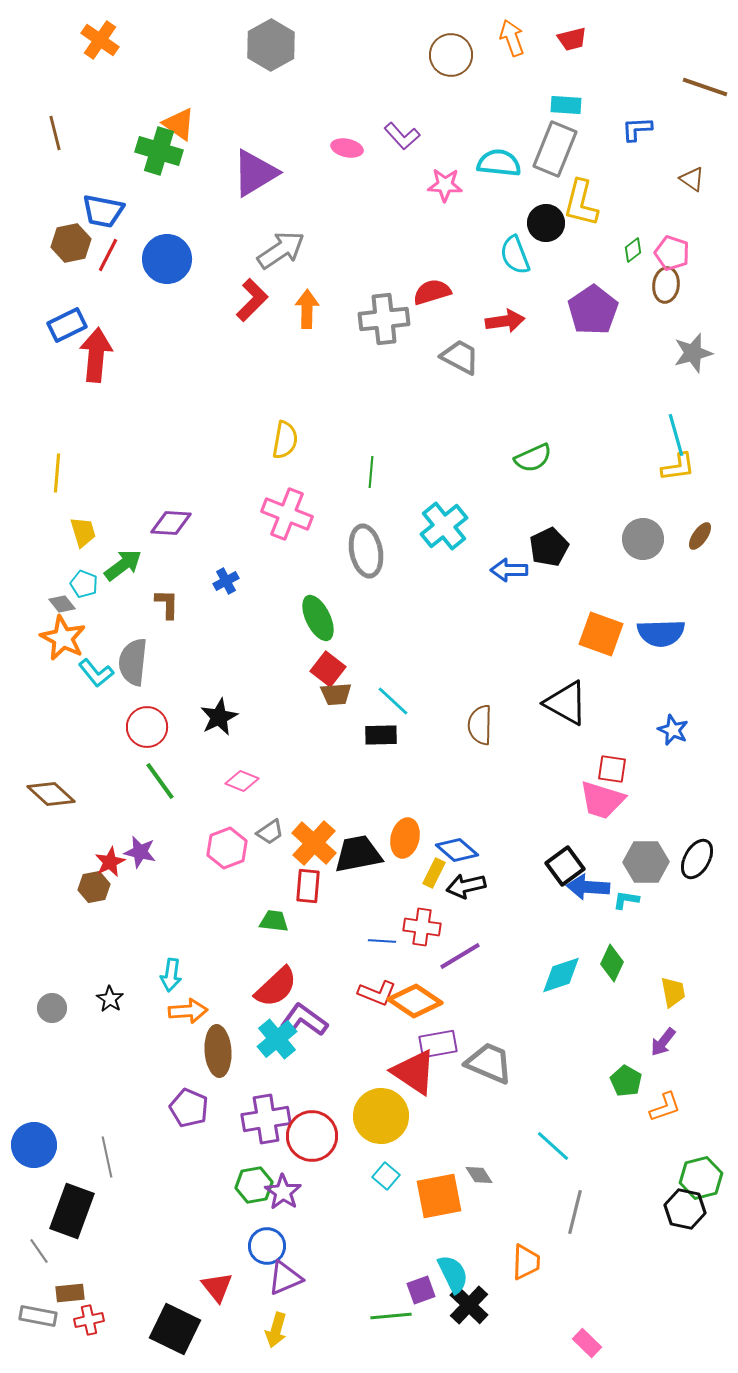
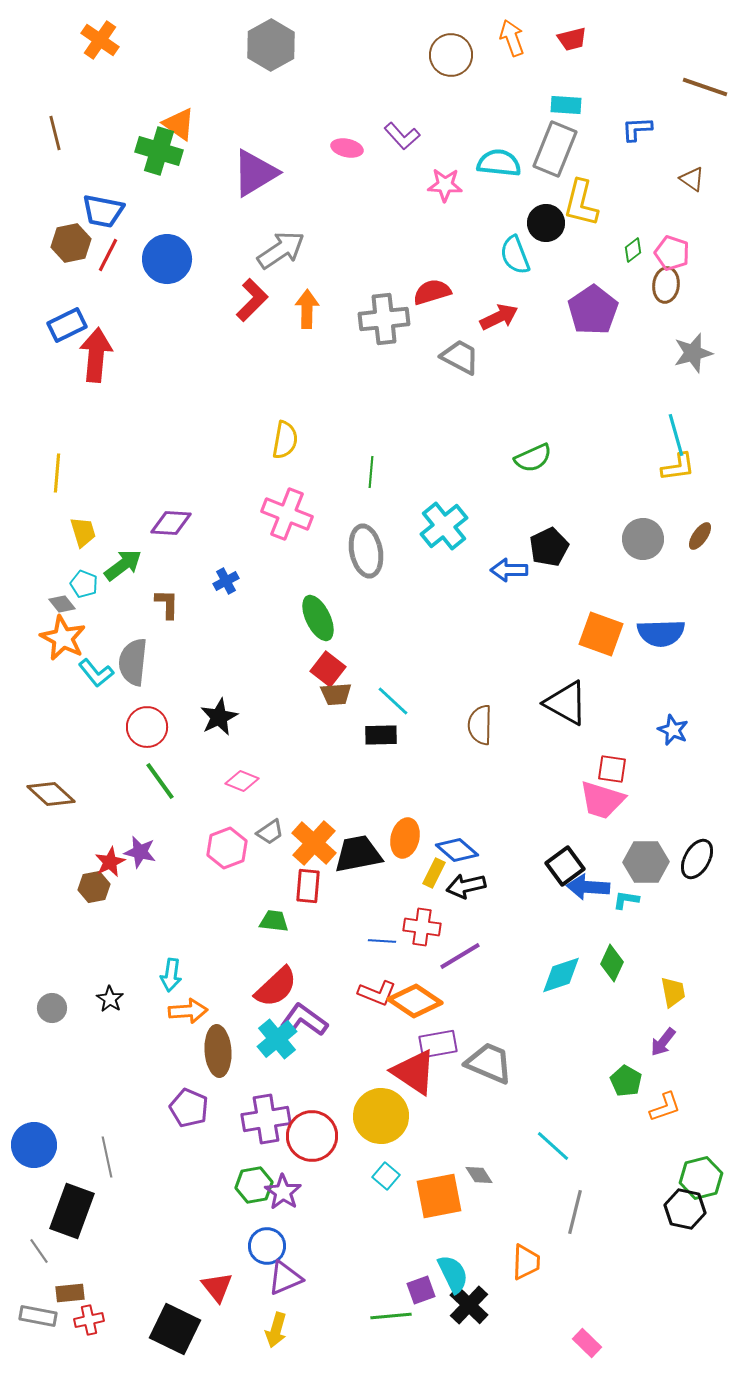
red arrow at (505, 321): moved 6 px left, 4 px up; rotated 18 degrees counterclockwise
